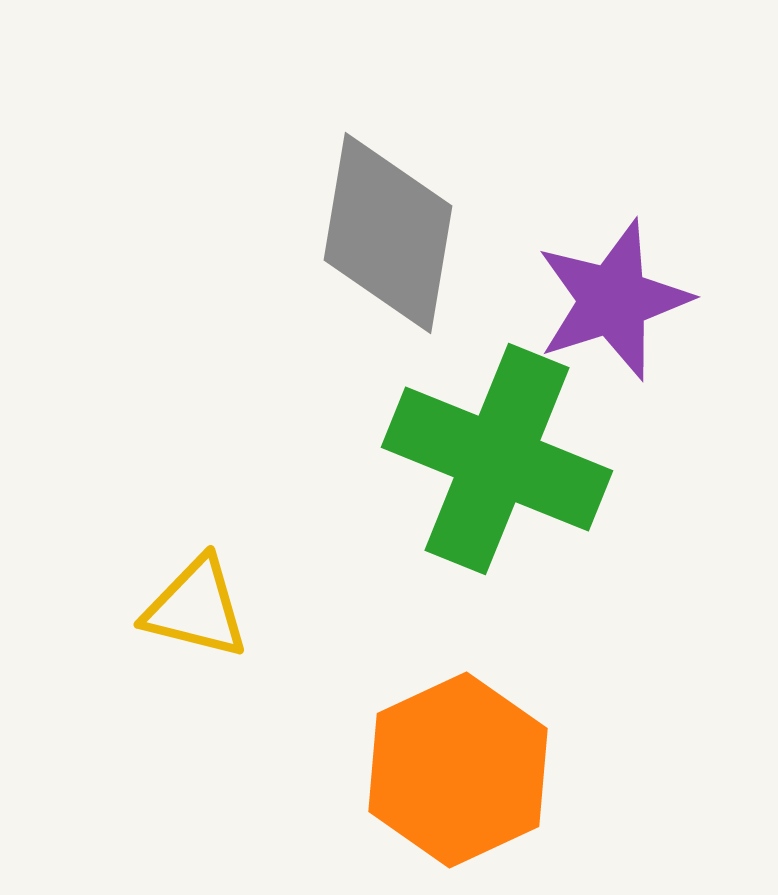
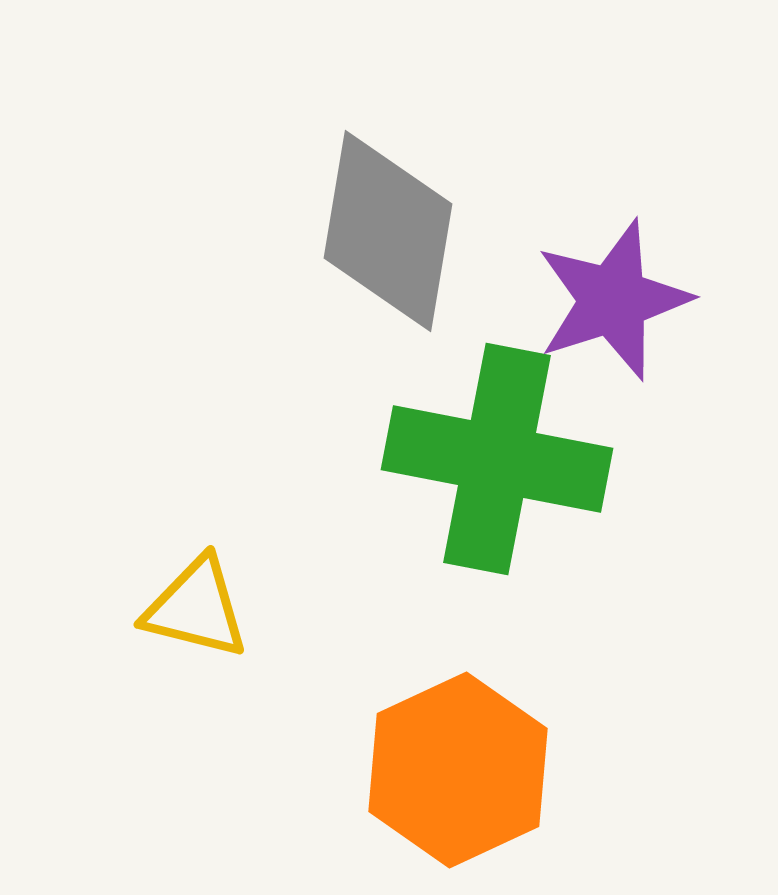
gray diamond: moved 2 px up
green cross: rotated 11 degrees counterclockwise
